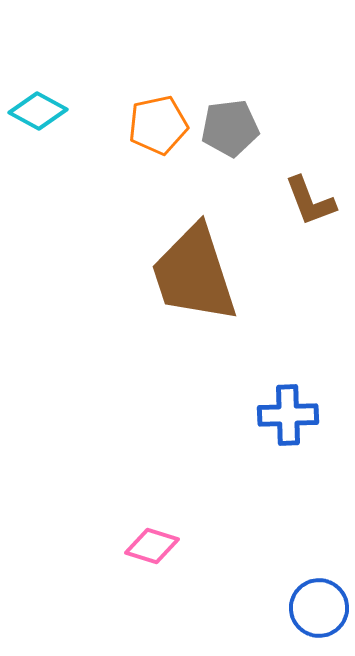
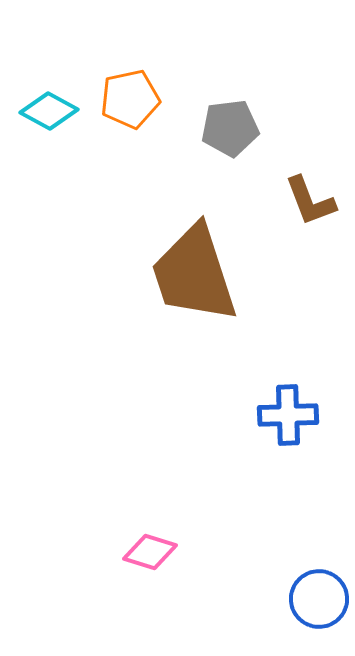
cyan diamond: moved 11 px right
orange pentagon: moved 28 px left, 26 px up
pink diamond: moved 2 px left, 6 px down
blue circle: moved 9 px up
